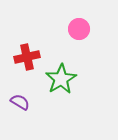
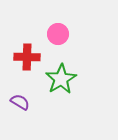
pink circle: moved 21 px left, 5 px down
red cross: rotated 15 degrees clockwise
